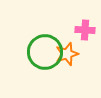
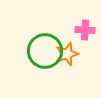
green circle: moved 1 px up
